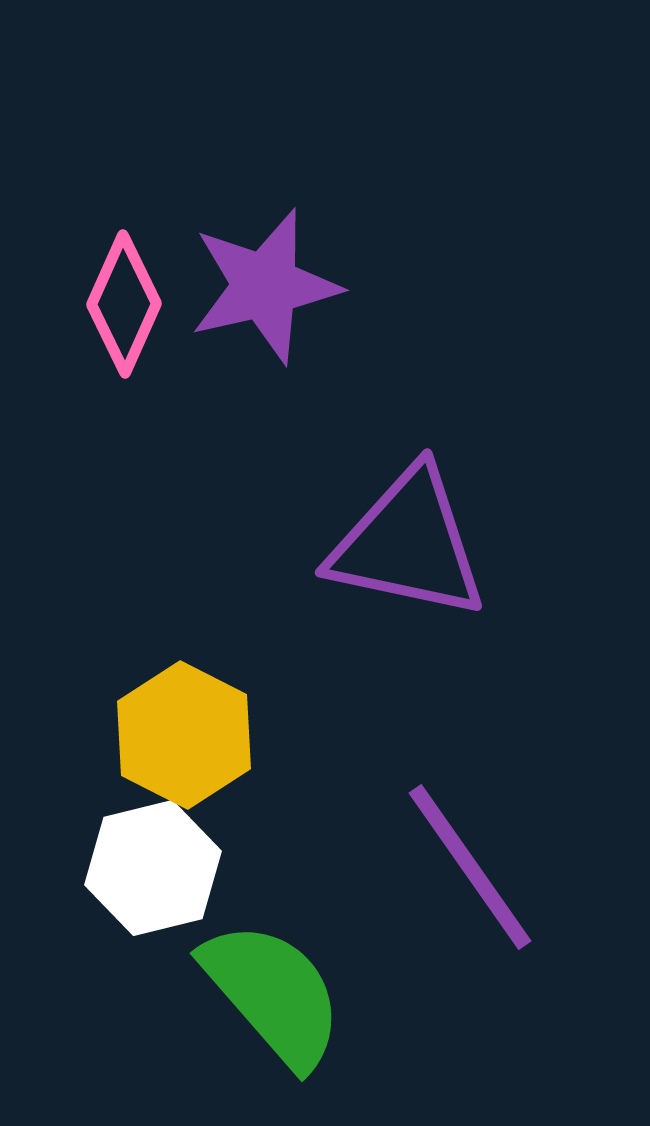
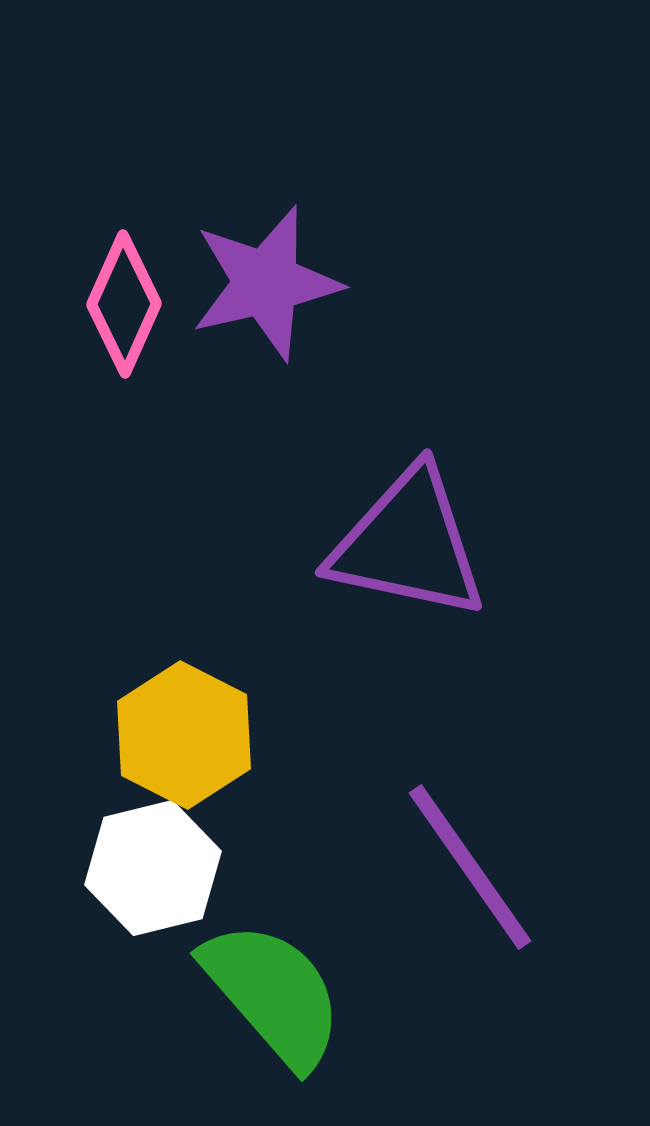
purple star: moved 1 px right, 3 px up
